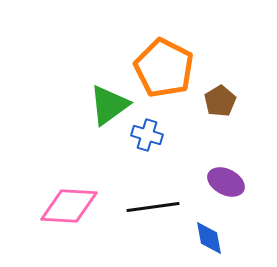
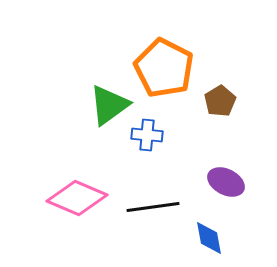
blue cross: rotated 12 degrees counterclockwise
pink diamond: moved 8 px right, 8 px up; rotated 20 degrees clockwise
